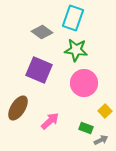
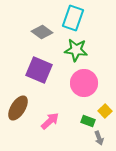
green rectangle: moved 2 px right, 7 px up
gray arrow: moved 2 px left, 2 px up; rotated 96 degrees clockwise
